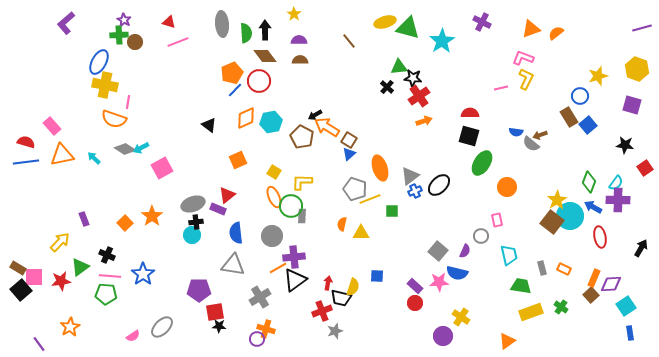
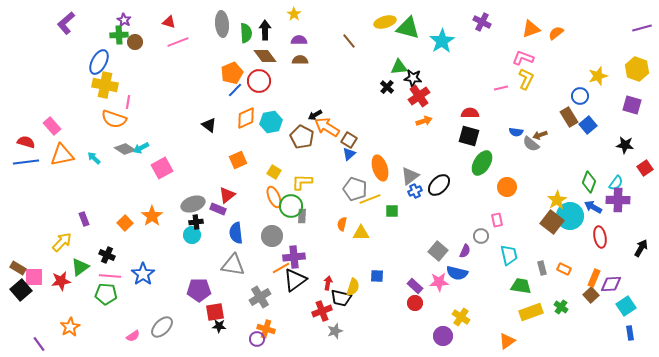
yellow arrow at (60, 242): moved 2 px right
orange line at (278, 268): moved 3 px right
